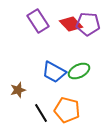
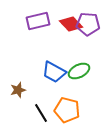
purple rectangle: rotated 70 degrees counterclockwise
